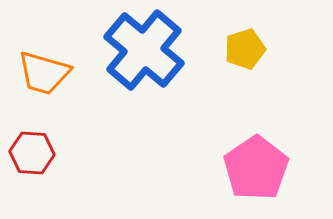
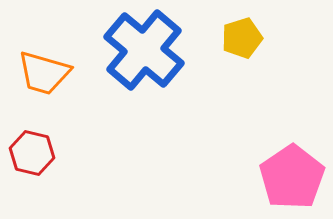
yellow pentagon: moved 3 px left, 11 px up
red hexagon: rotated 9 degrees clockwise
pink pentagon: moved 36 px right, 9 px down
